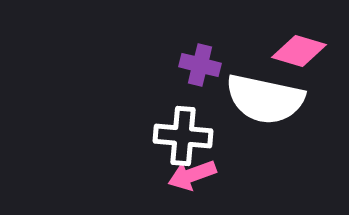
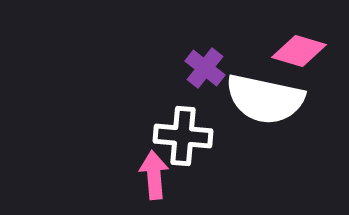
purple cross: moved 5 px right, 3 px down; rotated 24 degrees clockwise
pink arrow: moved 38 px left; rotated 105 degrees clockwise
